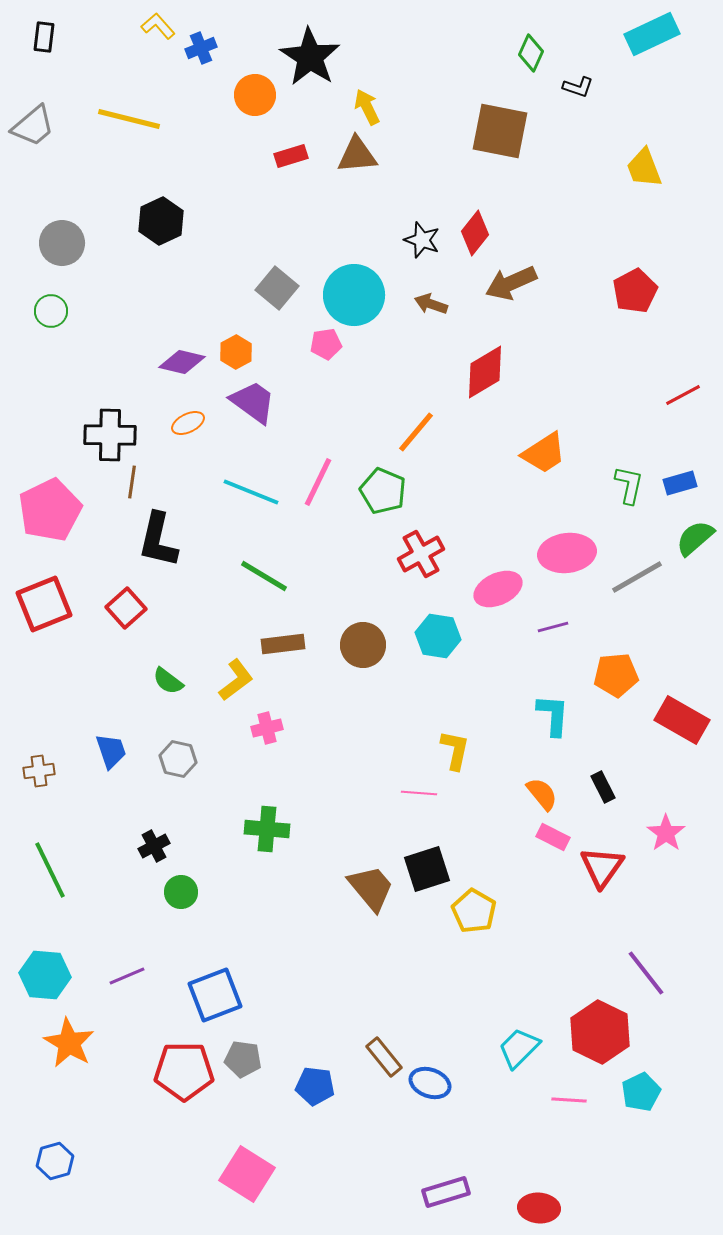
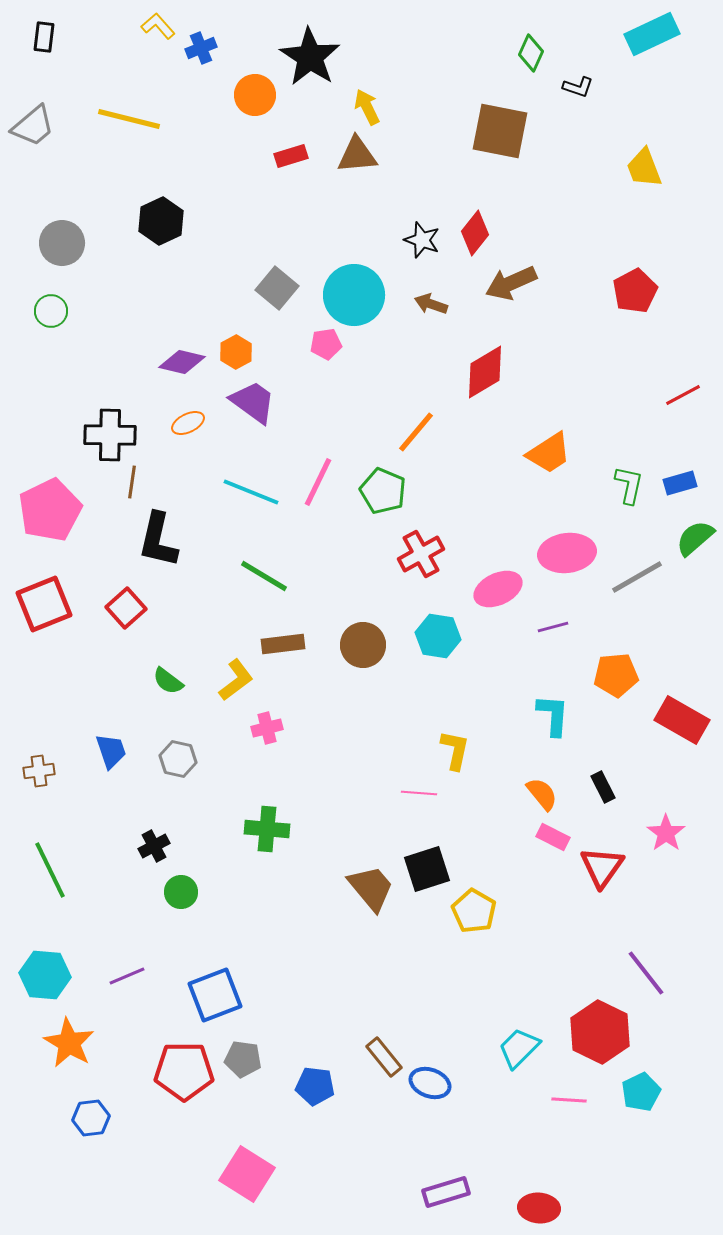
orange trapezoid at (544, 453): moved 5 px right
blue hexagon at (55, 1161): moved 36 px right, 43 px up; rotated 9 degrees clockwise
